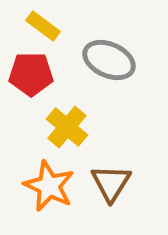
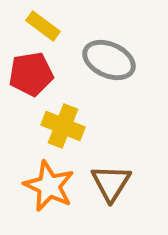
red pentagon: rotated 9 degrees counterclockwise
yellow cross: moved 4 px left, 1 px up; rotated 18 degrees counterclockwise
